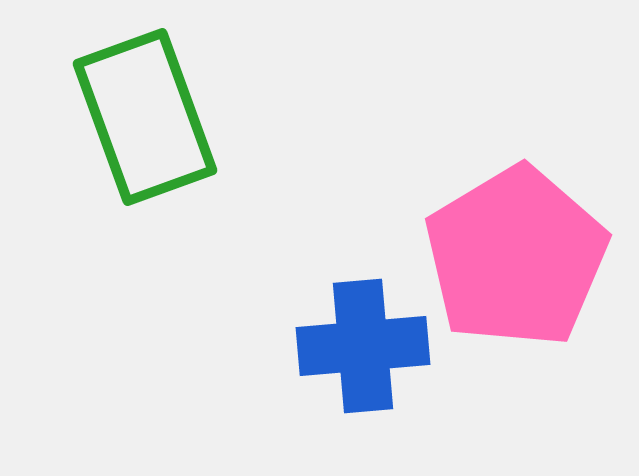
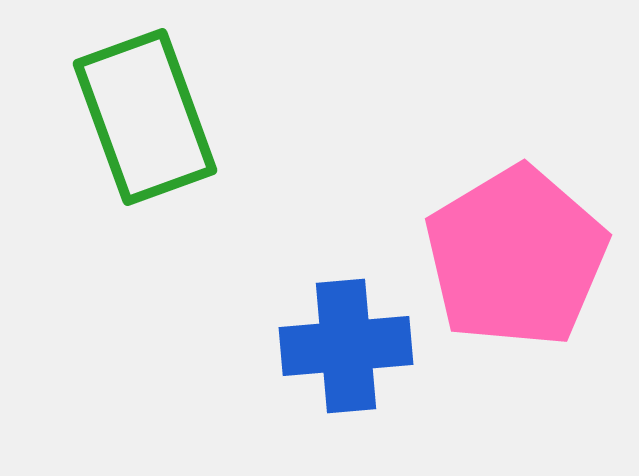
blue cross: moved 17 px left
